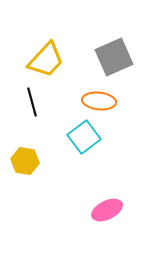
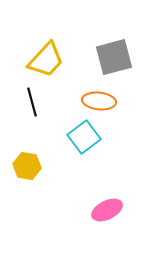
gray square: rotated 9 degrees clockwise
yellow hexagon: moved 2 px right, 5 px down
